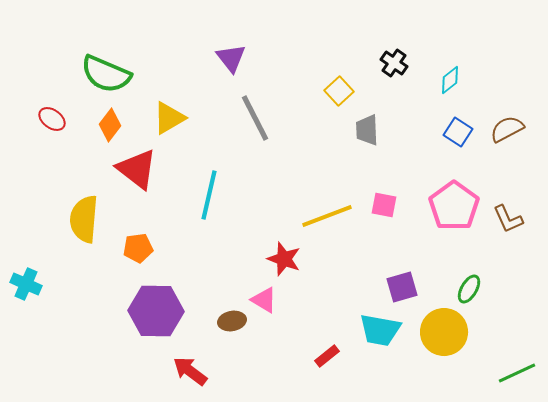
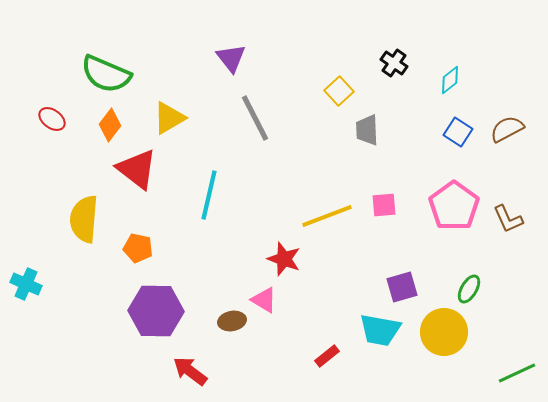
pink square: rotated 16 degrees counterclockwise
orange pentagon: rotated 20 degrees clockwise
